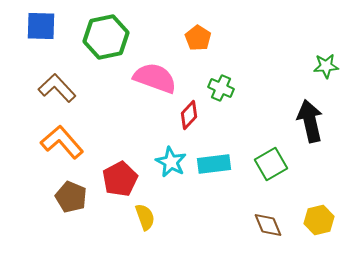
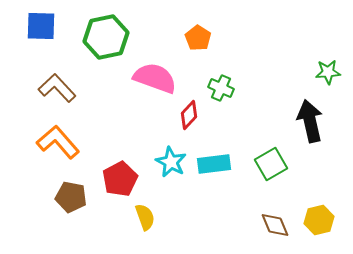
green star: moved 2 px right, 6 px down
orange L-shape: moved 4 px left
brown pentagon: rotated 12 degrees counterclockwise
brown diamond: moved 7 px right
